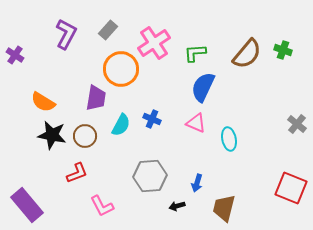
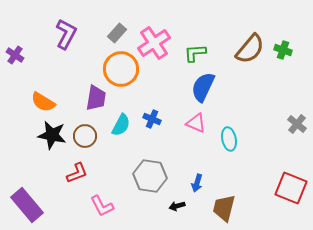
gray rectangle: moved 9 px right, 3 px down
brown semicircle: moved 3 px right, 5 px up
gray hexagon: rotated 12 degrees clockwise
